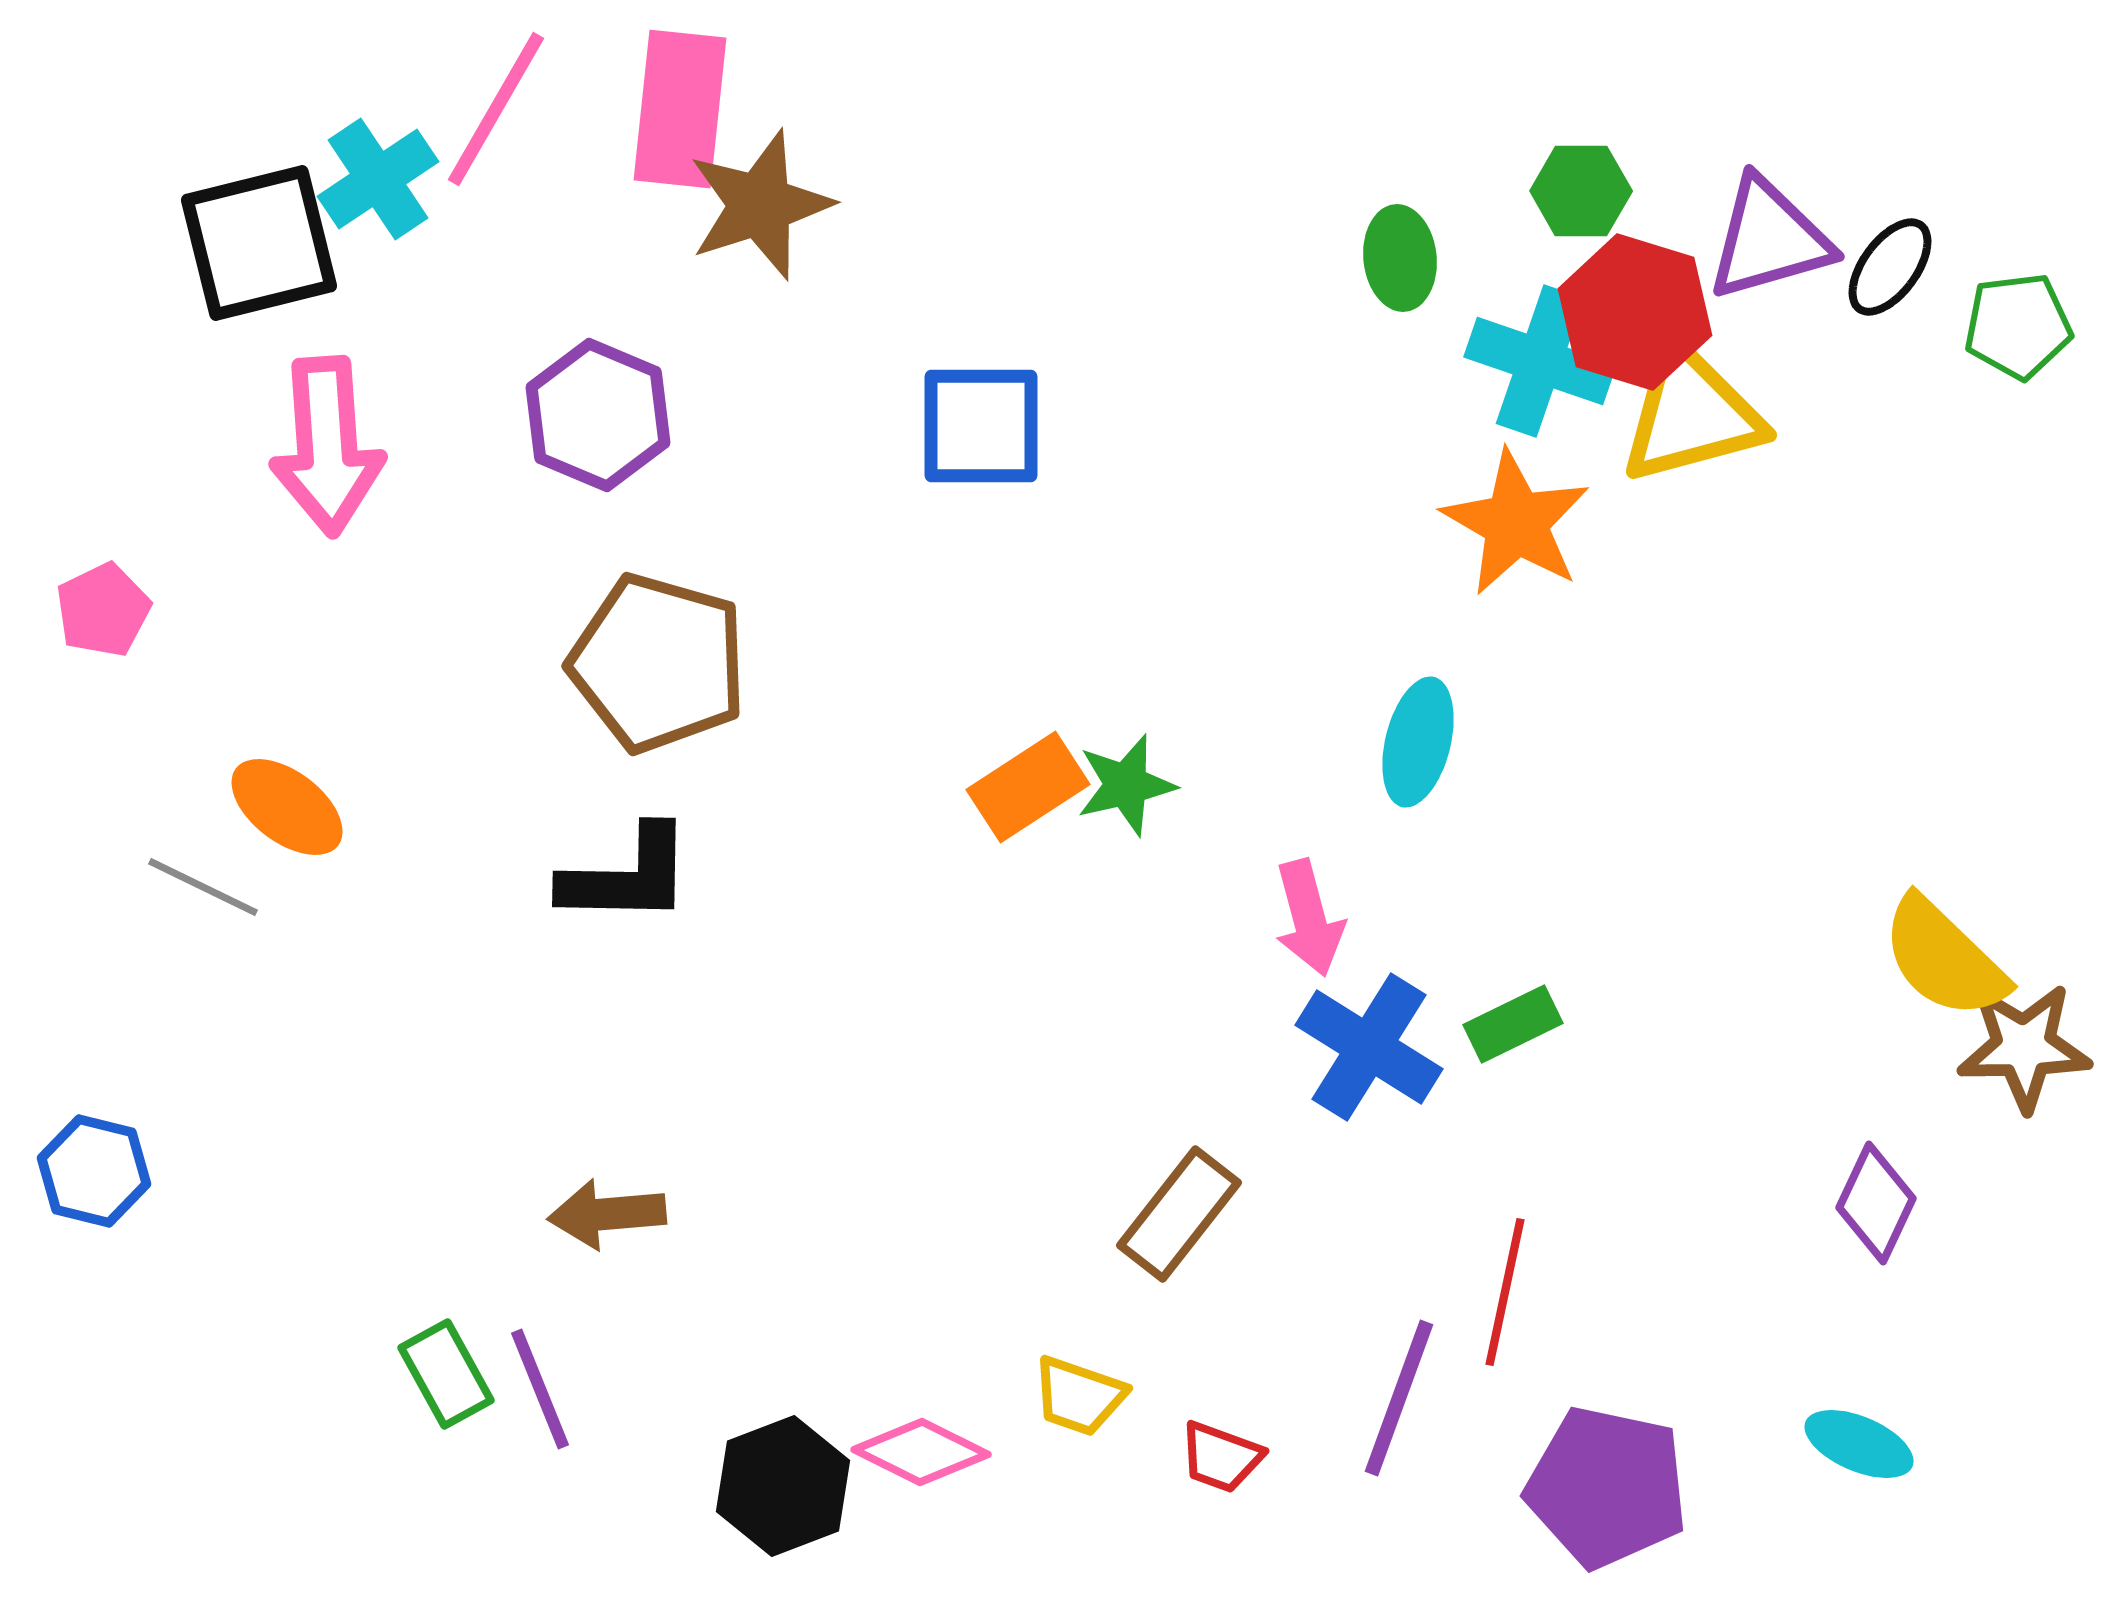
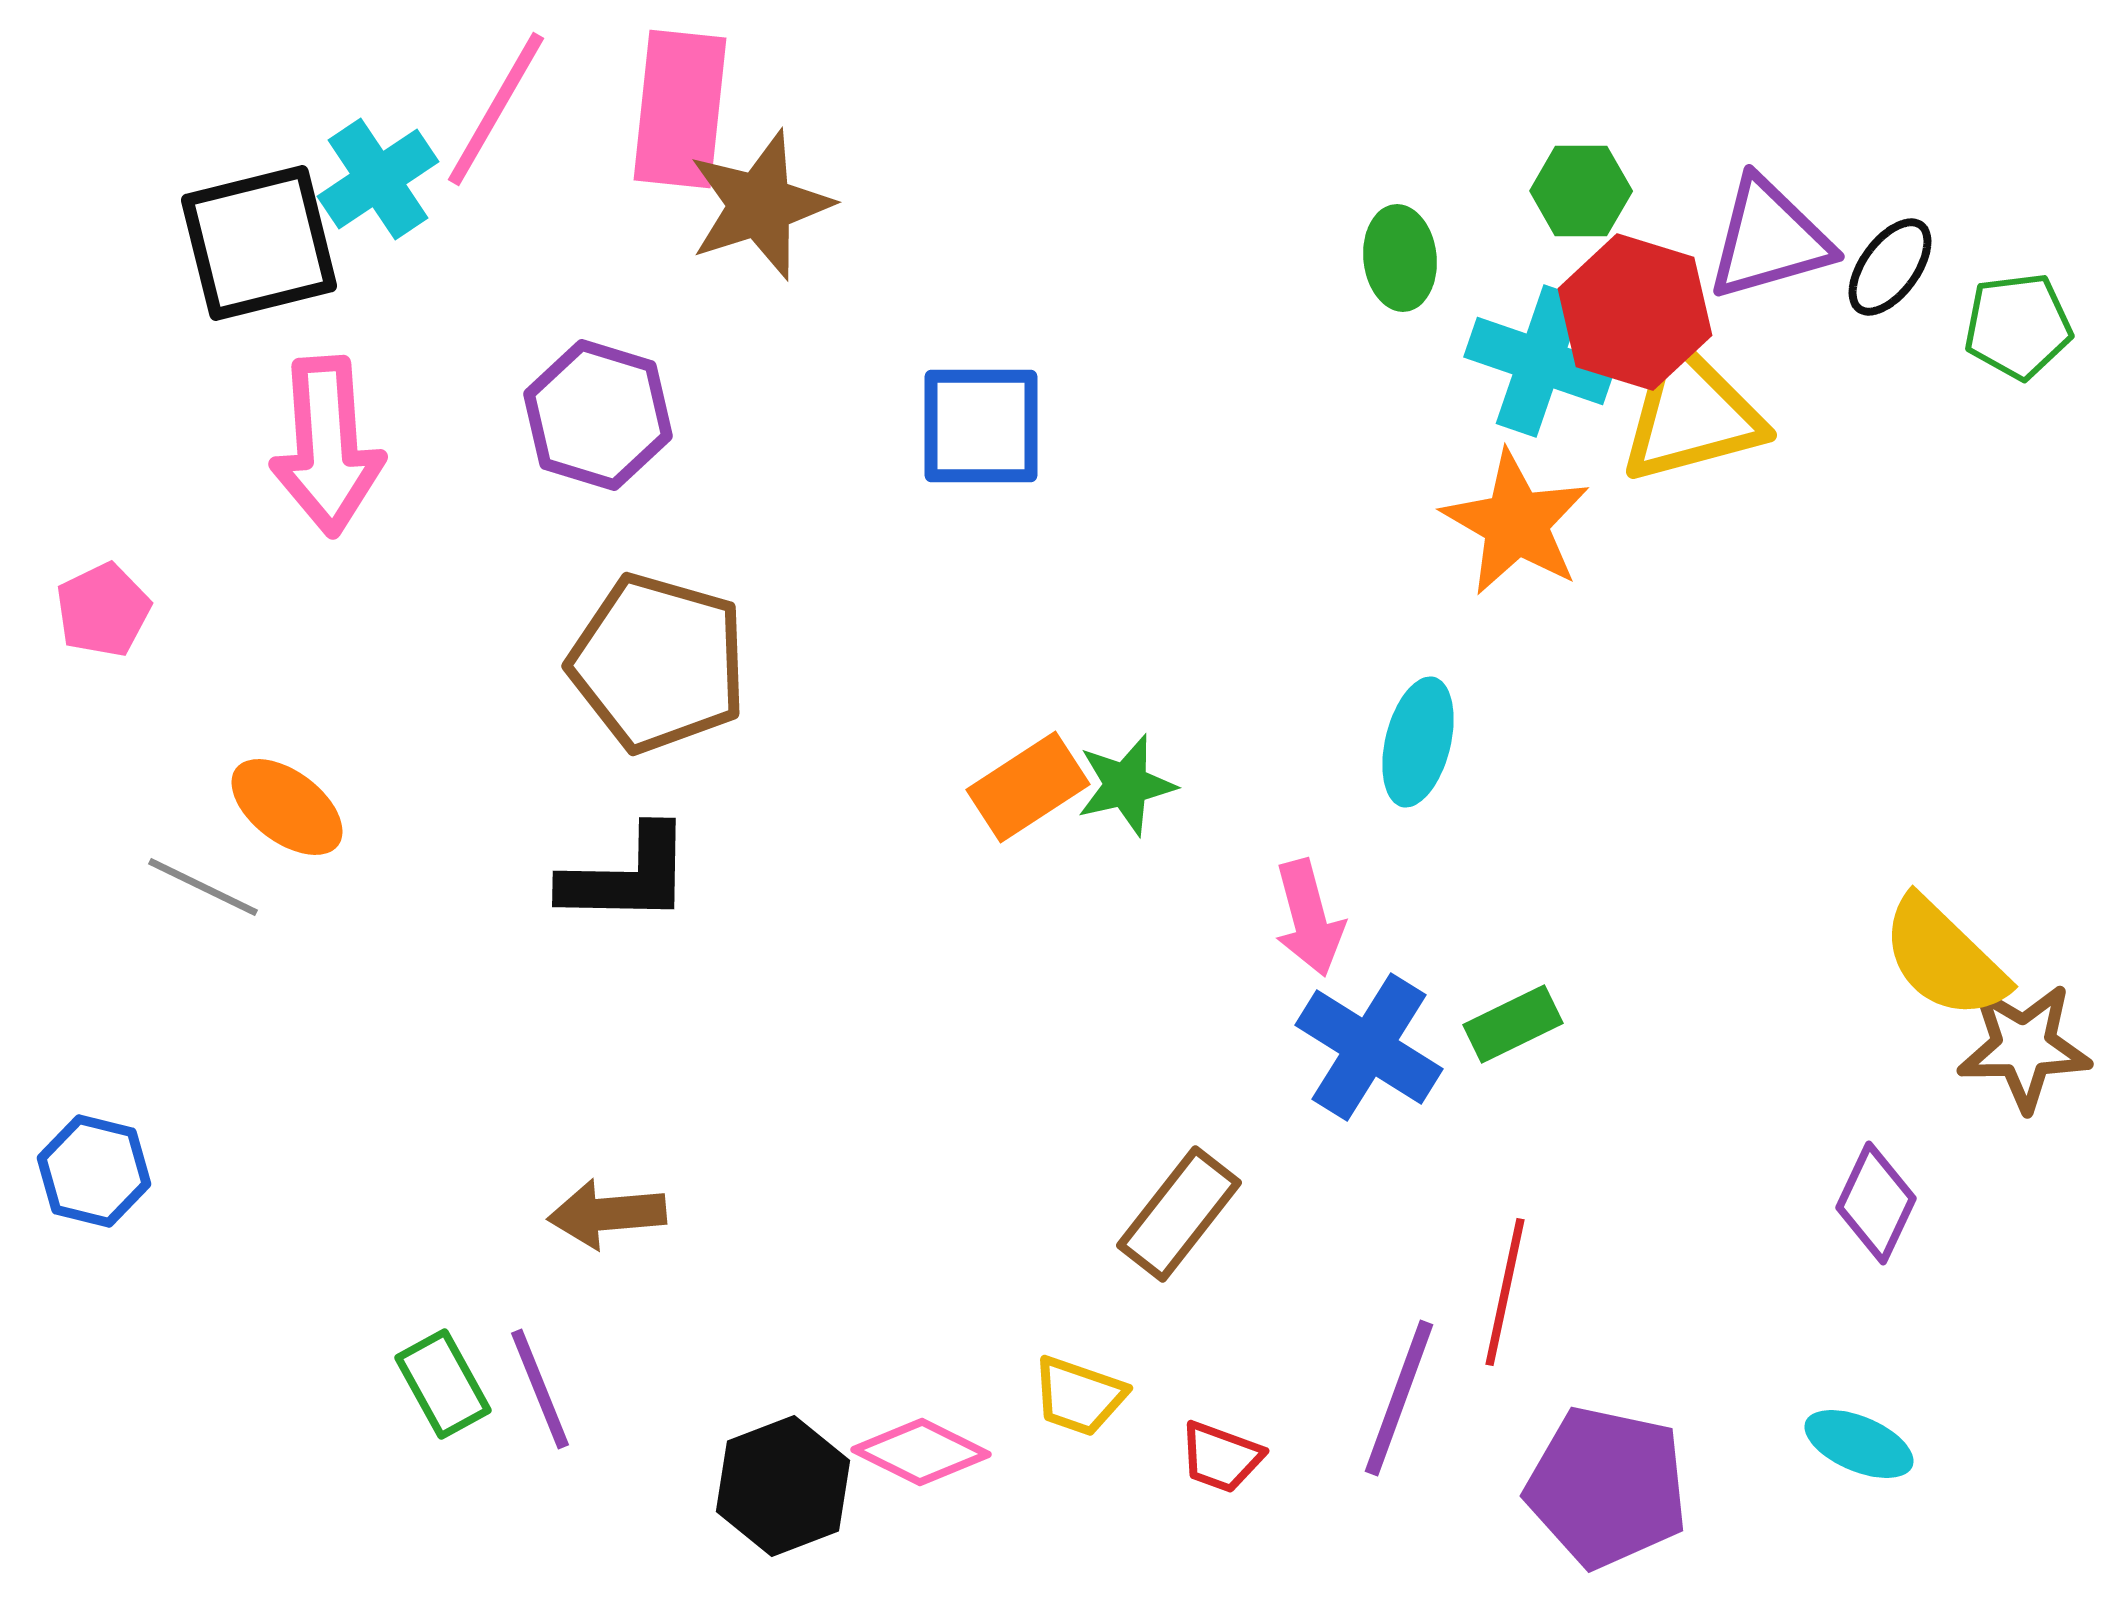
purple hexagon at (598, 415): rotated 6 degrees counterclockwise
green rectangle at (446, 1374): moved 3 px left, 10 px down
